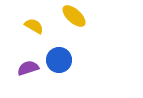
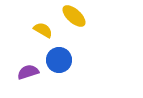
yellow semicircle: moved 9 px right, 4 px down
purple semicircle: moved 4 px down
